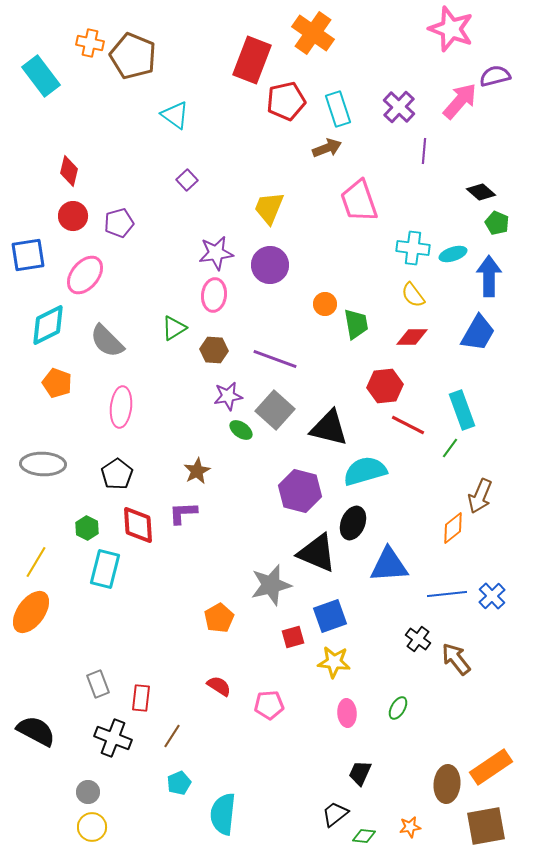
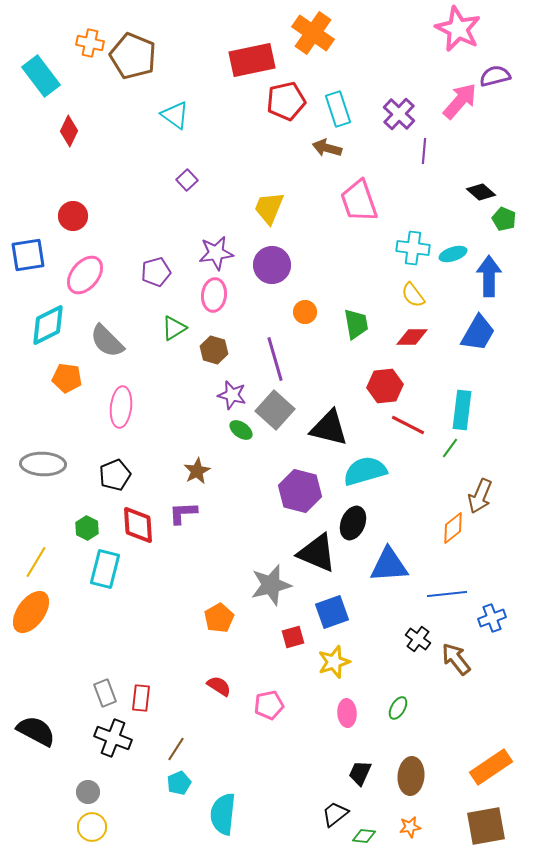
pink star at (451, 29): moved 7 px right; rotated 6 degrees clockwise
red rectangle at (252, 60): rotated 57 degrees clockwise
purple cross at (399, 107): moved 7 px down
brown arrow at (327, 148): rotated 144 degrees counterclockwise
red diamond at (69, 171): moved 40 px up; rotated 12 degrees clockwise
purple pentagon at (119, 223): moved 37 px right, 49 px down
green pentagon at (497, 223): moved 7 px right, 4 px up
purple circle at (270, 265): moved 2 px right
orange circle at (325, 304): moved 20 px left, 8 px down
brown hexagon at (214, 350): rotated 12 degrees clockwise
purple line at (275, 359): rotated 54 degrees clockwise
orange pentagon at (57, 383): moved 10 px right, 5 px up; rotated 12 degrees counterclockwise
purple star at (228, 396): moved 4 px right, 1 px up; rotated 24 degrees clockwise
cyan rectangle at (462, 410): rotated 27 degrees clockwise
black pentagon at (117, 474): moved 2 px left, 1 px down; rotated 12 degrees clockwise
blue cross at (492, 596): moved 22 px down; rotated 24 degrees clockwise
blue square at (330, 616): moved 2 px right, 4 px up
yellow star at (334, 662): rotated 24 degrees counterclockwise
gray rectangle at (98, 684): moved 7 px right, 9 px down
pink pentagon at (269, 705): rotated 8 degrees counterclockwise
brown line at (172, 736): moved 4 px right, 13 px down
brown ellipse at (447, 784): moved 36 px left, 8 px up
